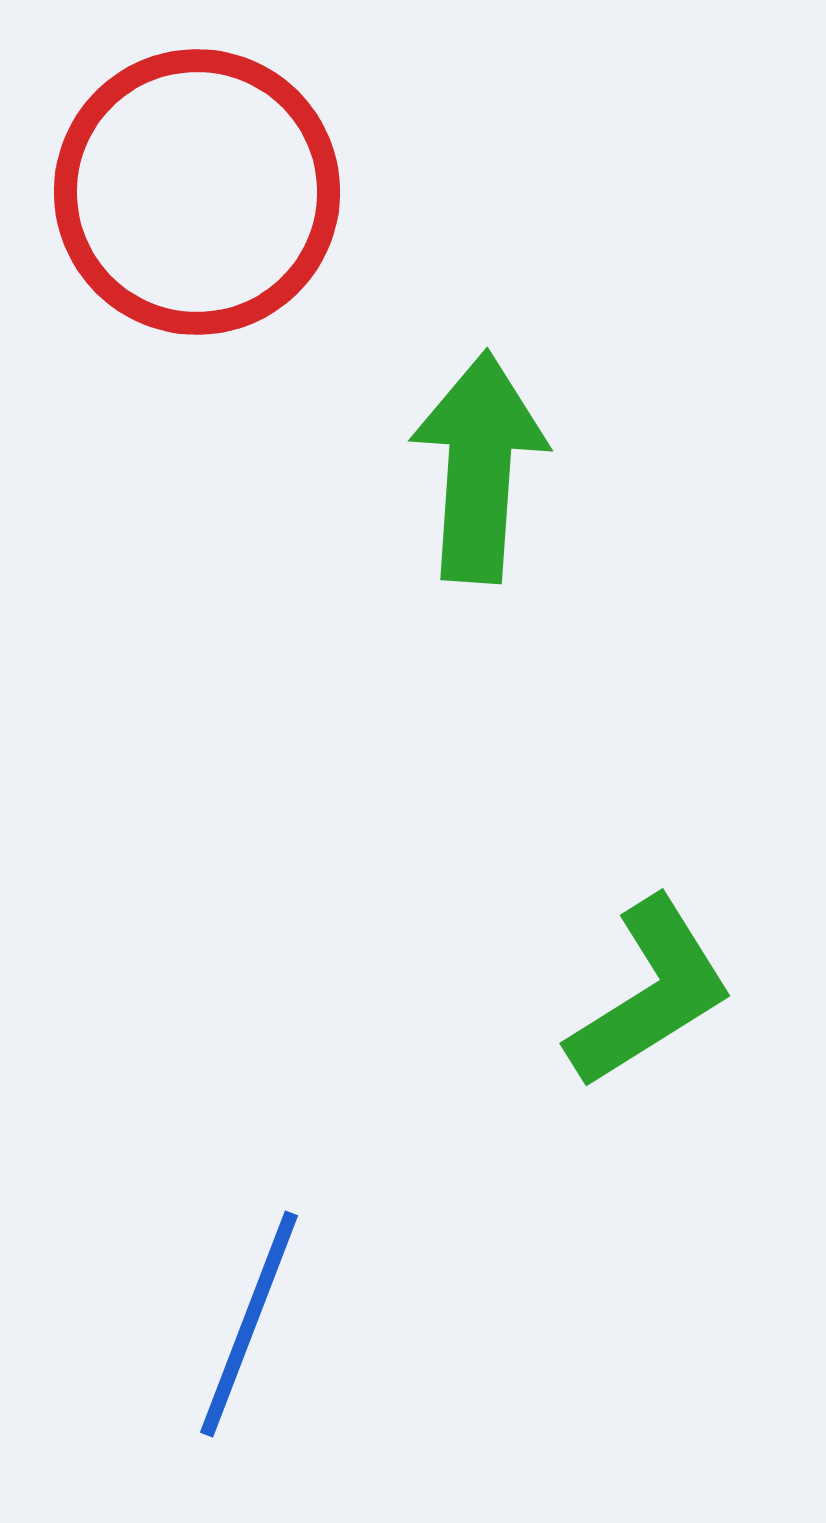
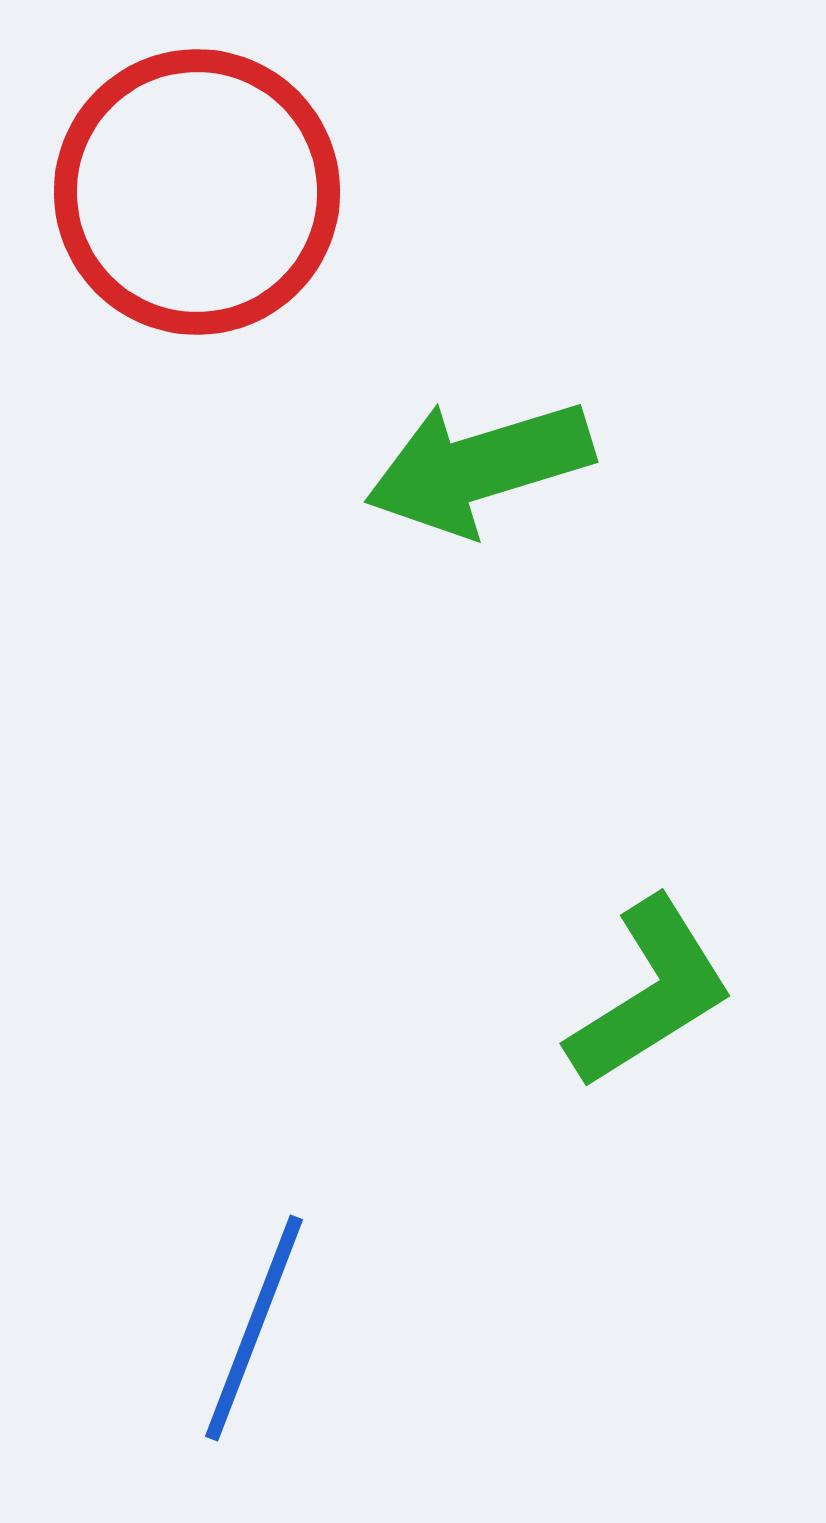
green arrow: rotated 111 degrees counterclockwise
blue line: moved 5 px right, 4 px down
